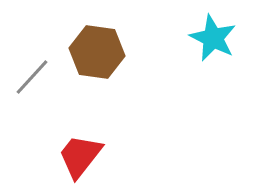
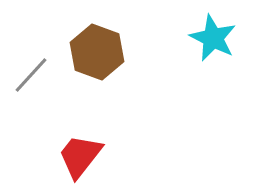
brown hexagon: rotated 12 degrees clockwise
gray line: moved 1 px left, 2 px up
